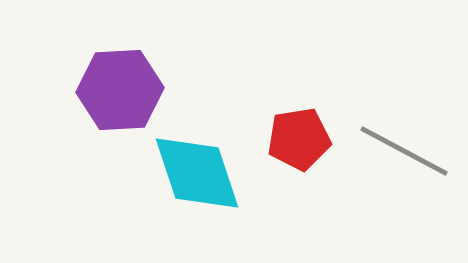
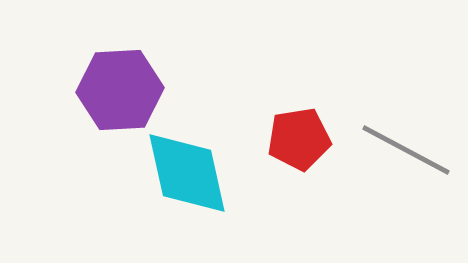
gray line: moved 2 px right, 1 px up
cyan diamond: moved 10 px left; rotated 6 degrees clockwise
